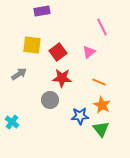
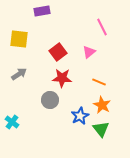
yellow square: moved 13 px left, 6 px up
blue star: rotated 24 degrees counterclockwise
